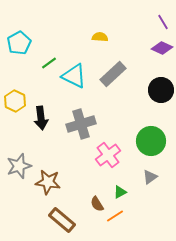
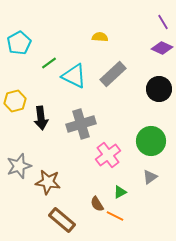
black circle: moved 2 px left, 1 px up
yellow hexagon: rotated 20 degrees clockwise
orange line: rotated 60 degrees clockwise
